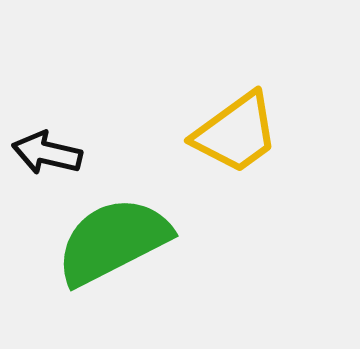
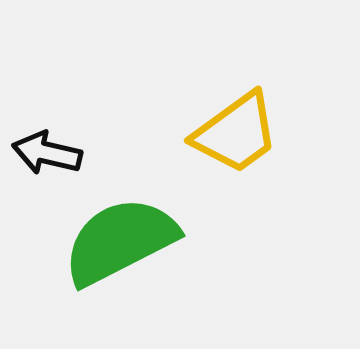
green semicircle: moved 7 px right
